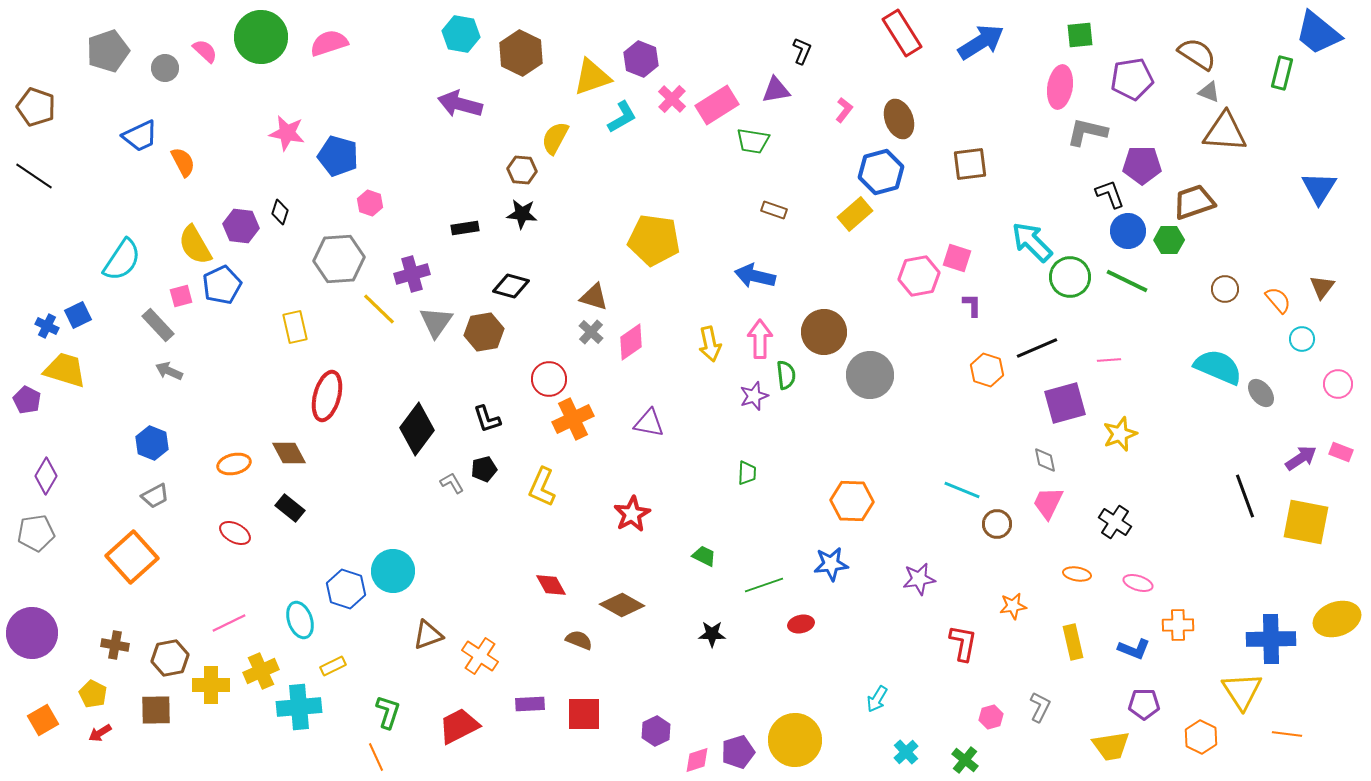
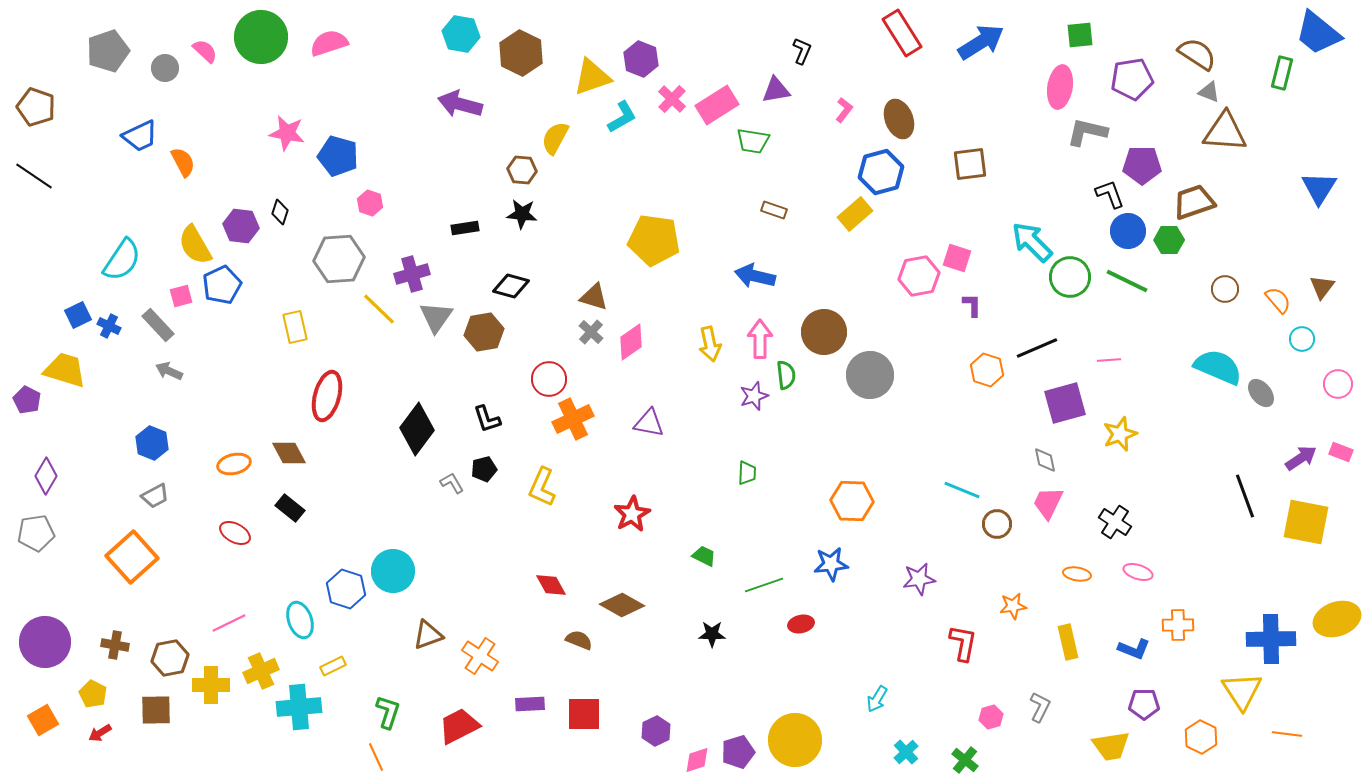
gray triangle at (436, 322): moved 5 px up
blue cross at (47, 326): moved 62 px right
pink ellipse at (1138, 583): moved 11 px up
purple circle at (32, 633): moved 13 px right, 9 px down
yellow rectangle at (1073, 642): moved 5 px left
